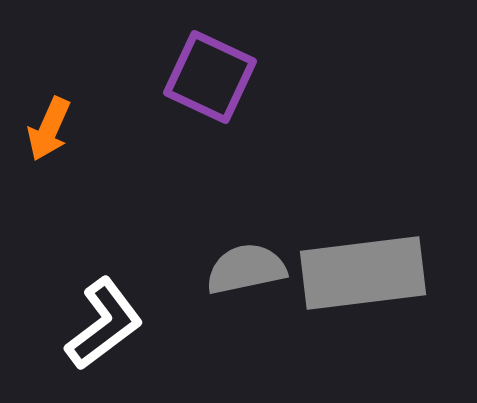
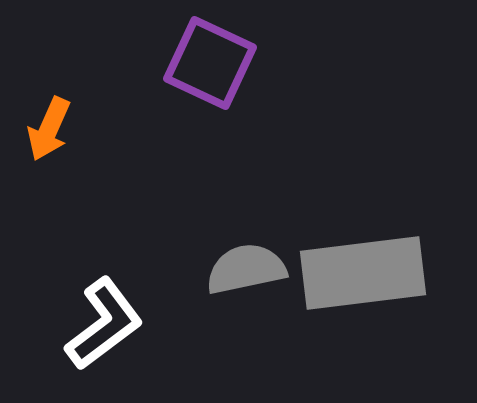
purple square: moved 14 px up
